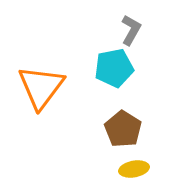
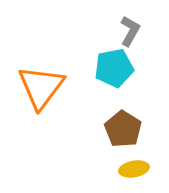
gray L-shape: moved 1 px left, 1 px down
